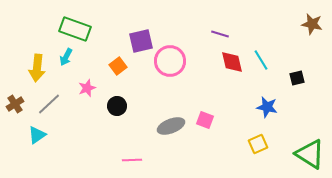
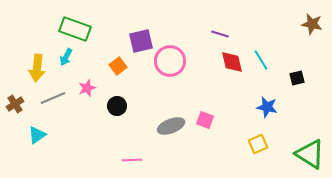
gray line: moved 4 px right, 6 px up; rotated 20 degrees clockwise
